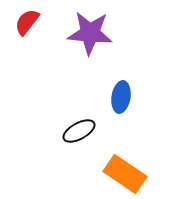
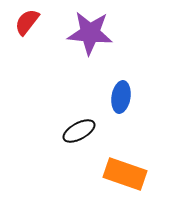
orange rectangle: rotated 15 degrees counterclockwise
